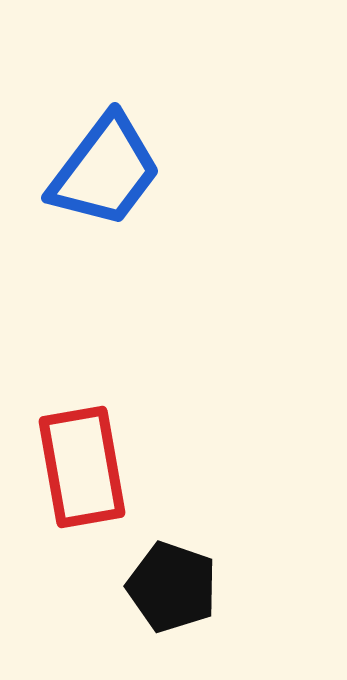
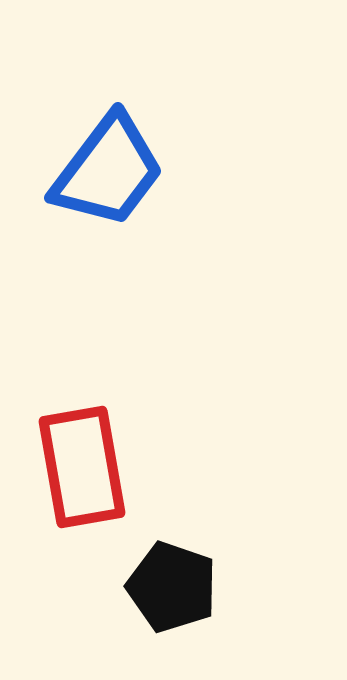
blue trapezoid: moved 3 px right
